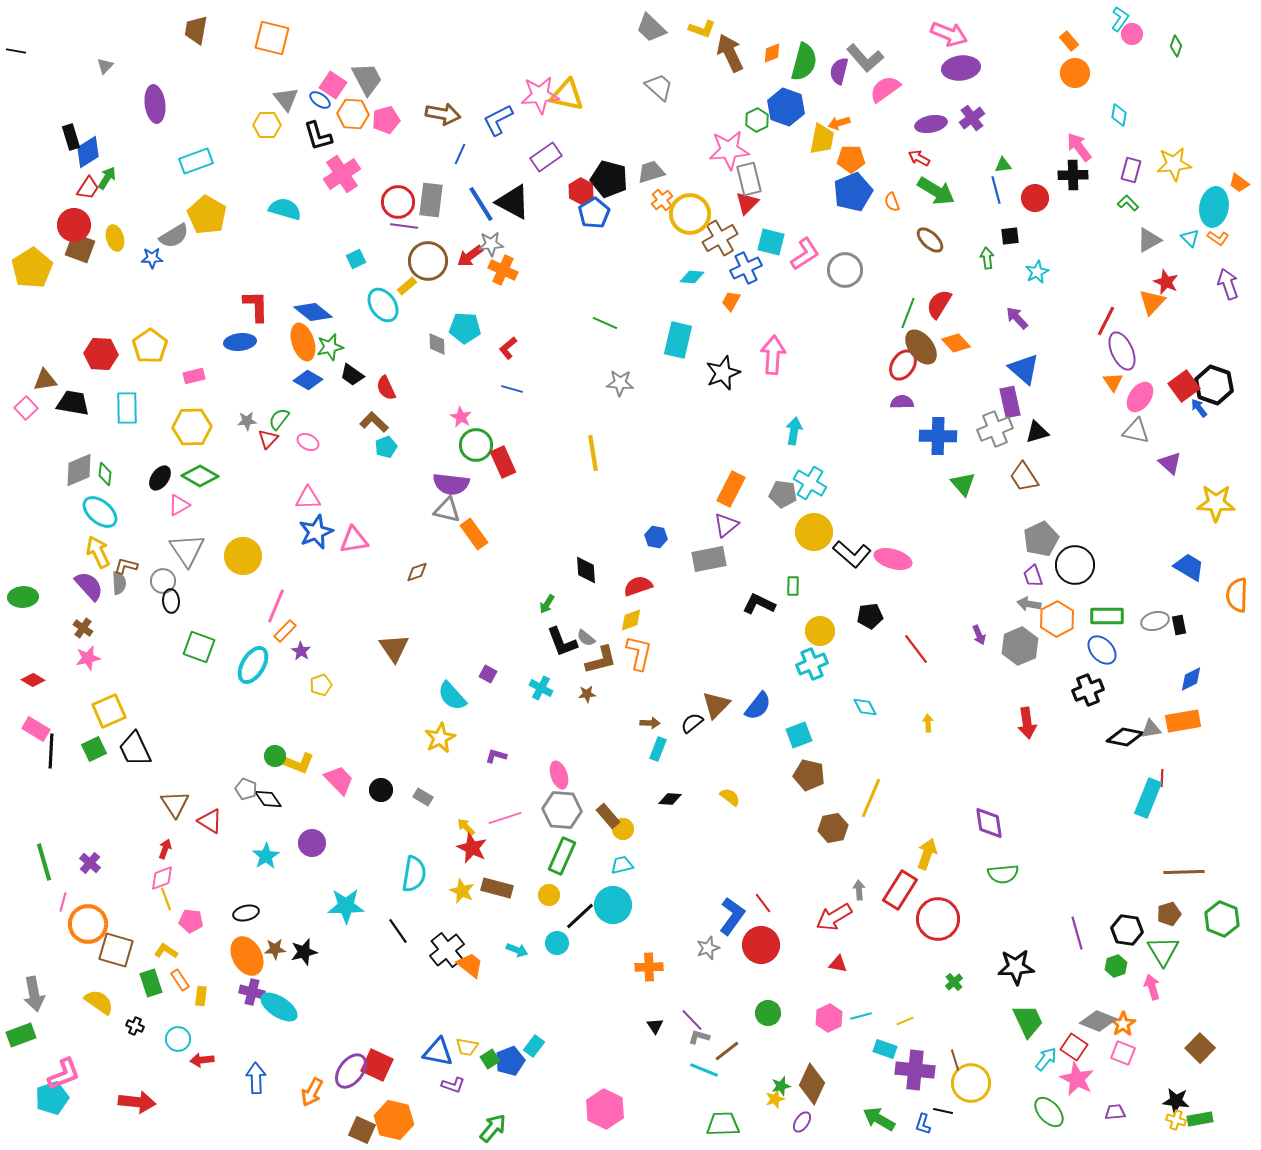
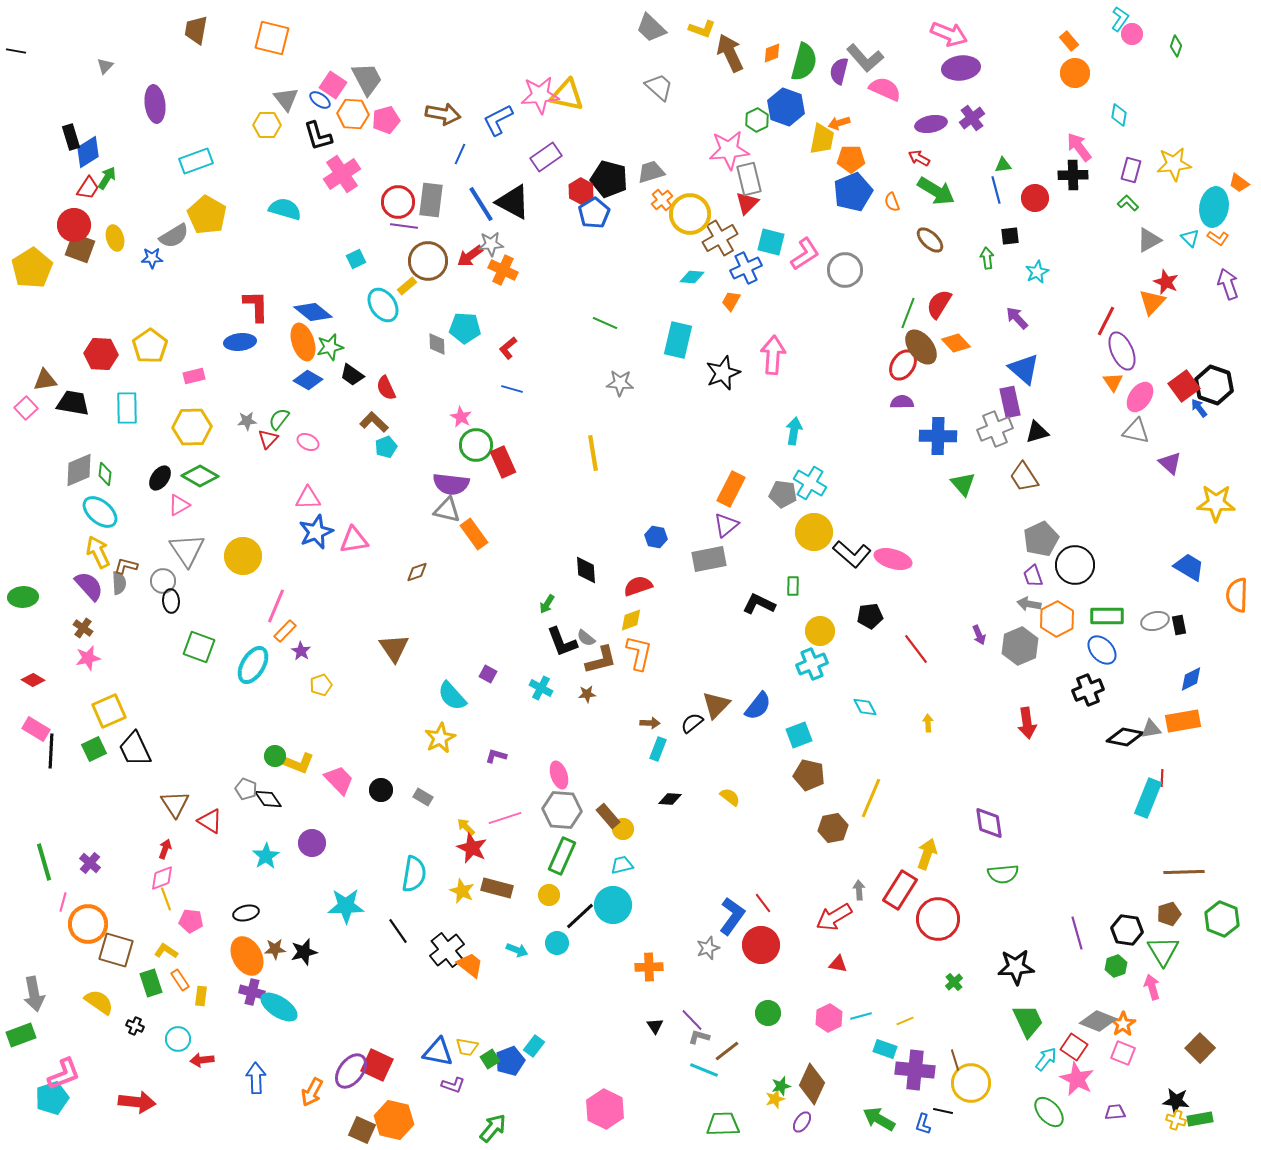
pink semicircle at (885, 89): rotated 60 degrees clockwise
